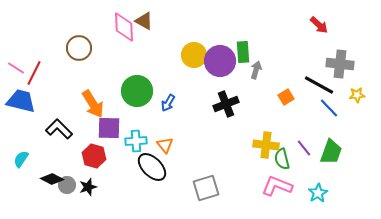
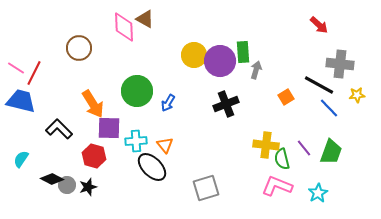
brown triangle: moved 1 px right, 2 px up
